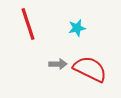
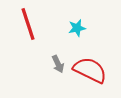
gray arrow: rotated 66 degrees clockwise
red semicircle: moved 1 px down
